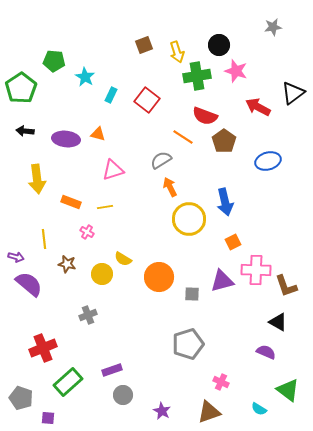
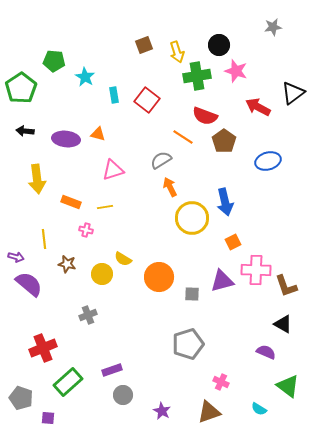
cyan rectangle at (111, 95): moved 3 px right; rotated 35 degrees counterclockwise
yellow circle at (189, 219): moved 3 px right, 1 px up
pink cross at (87, 232): moved 1 px left, 2 px up; rotated 16 degrees counterclockwise
black triangle at (278, 322): moved 5 px right, 2 px down
green triangle at (288, 390): moved 4 px up
